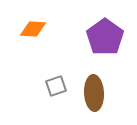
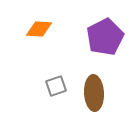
orange diamond: moved 6 px right
purple pentagon: rotated 9 degrees clockwise
